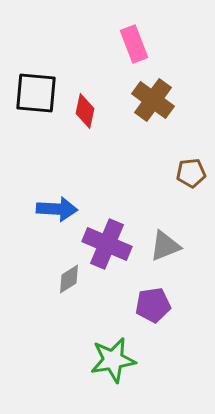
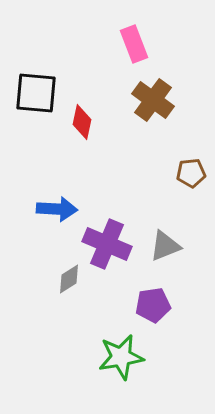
red diamond: moved 3 px left, 11 px down
green star: moved 8 px right, 3 px up
